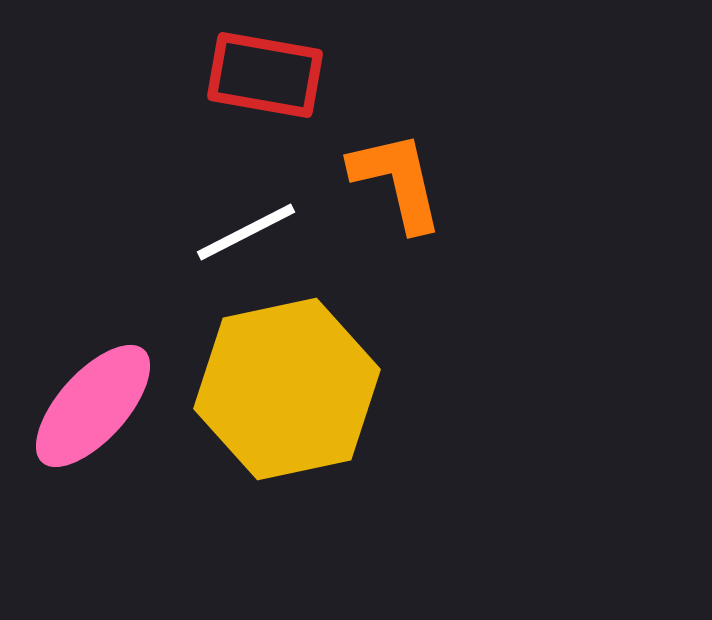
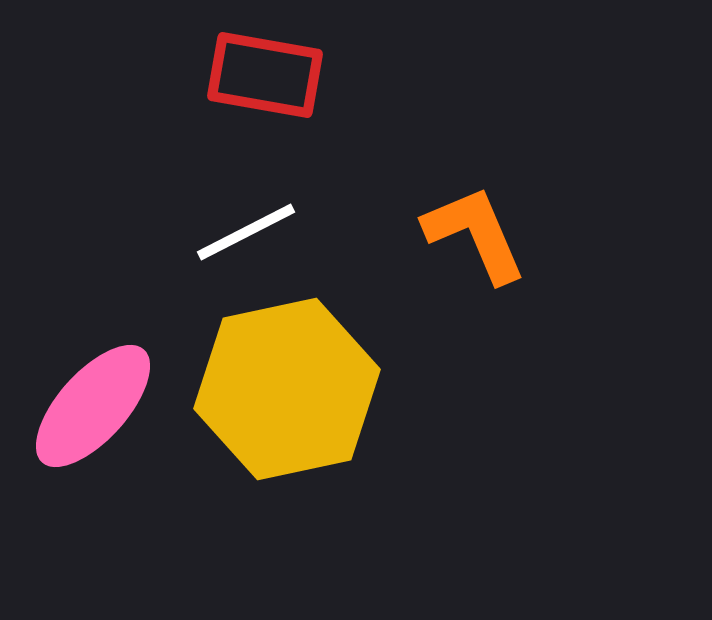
orange L-shape: moved 78 px right, 53 px down; rotated 10 degrees counterclockwise
